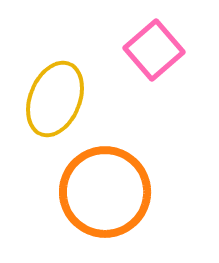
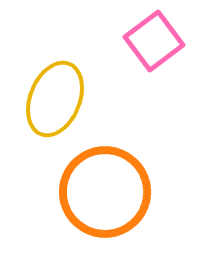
pink square: moved 9 px up; rotated 4 degrees clockwise
